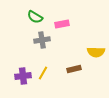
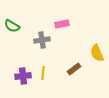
green semicircle: moved 23 px left, 9 px down
yellow semicircle: moved 1 px right, 1 px down; rotated 66 degrees clockwise
brown rectangle: rotated 24 degrees counterclockwise
yellow line: rotated 24 degrees counterclockwise
